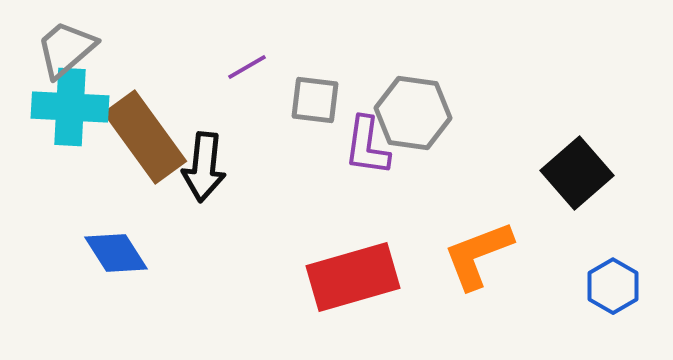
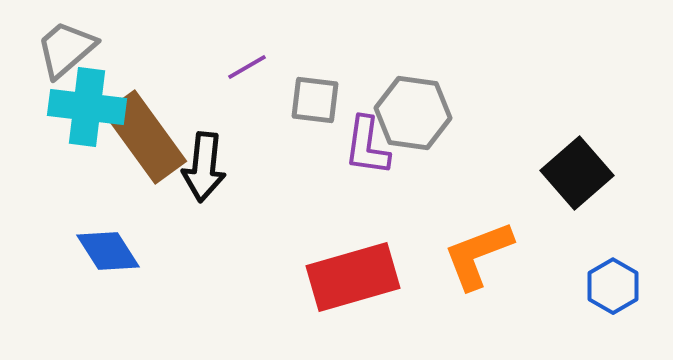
cyan cross: moved 17 px right; rotated 4 degrees clockwise
blue diamond: moved 8 px left, 2 px up
